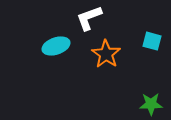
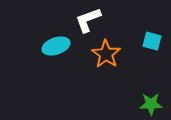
white L-shape: moved 1 px left, 2 px down
